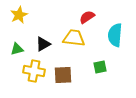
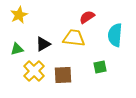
yellow cross: rotated 35 degrees clockwise
